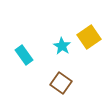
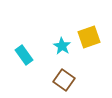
yellow square: rotated 15 degrees clockwise
brown square: moved 3 px right, 3 px up
